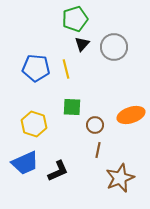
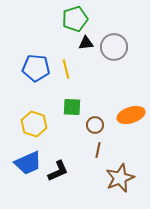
black triangle: moved 4 px right, 1 px up; rotated 42 degrees clockwise
blue trapezoid: moved 3 px right
